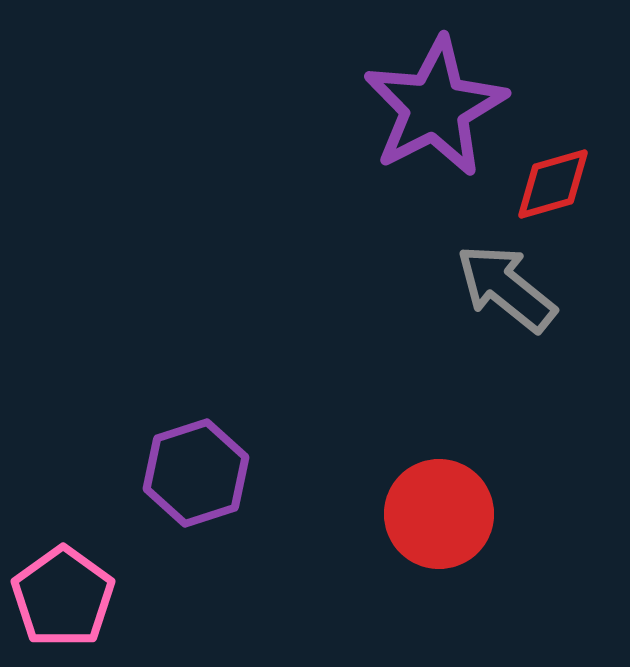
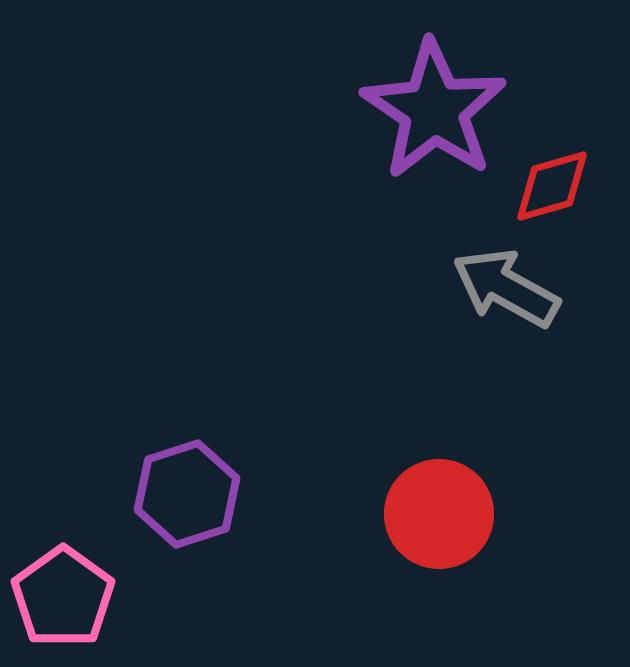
purple star: moved 1 px left, 3 px down; rotated 11 degrees counterclockwise
red diamond: moved 1 px left, 2 px down
gray arrow: rotated 10 degrees counterclockwise
purple hexagon: moved 9 px left, 21 px down
